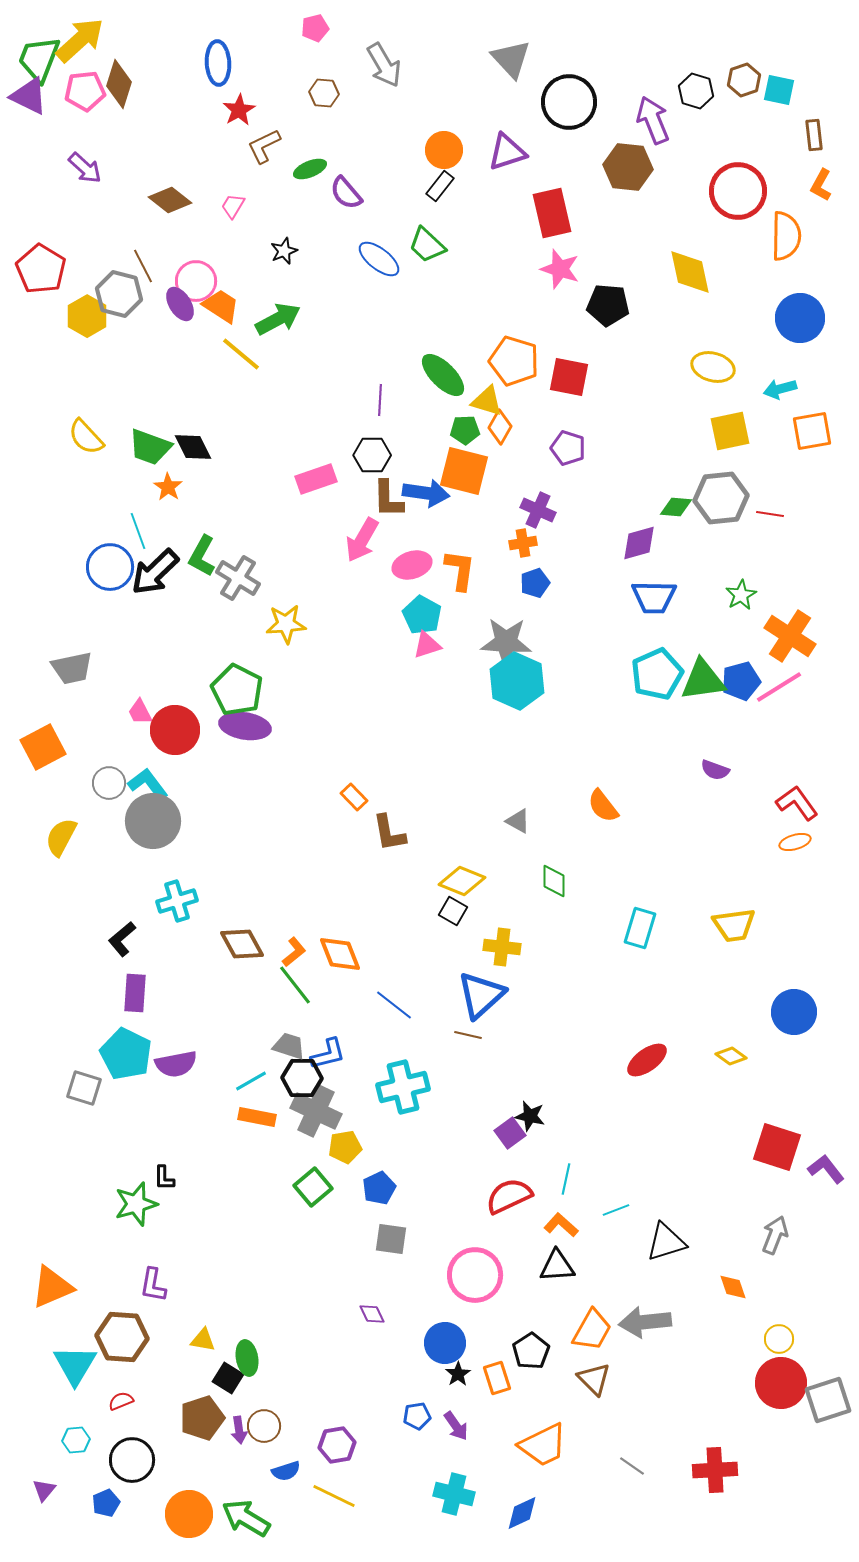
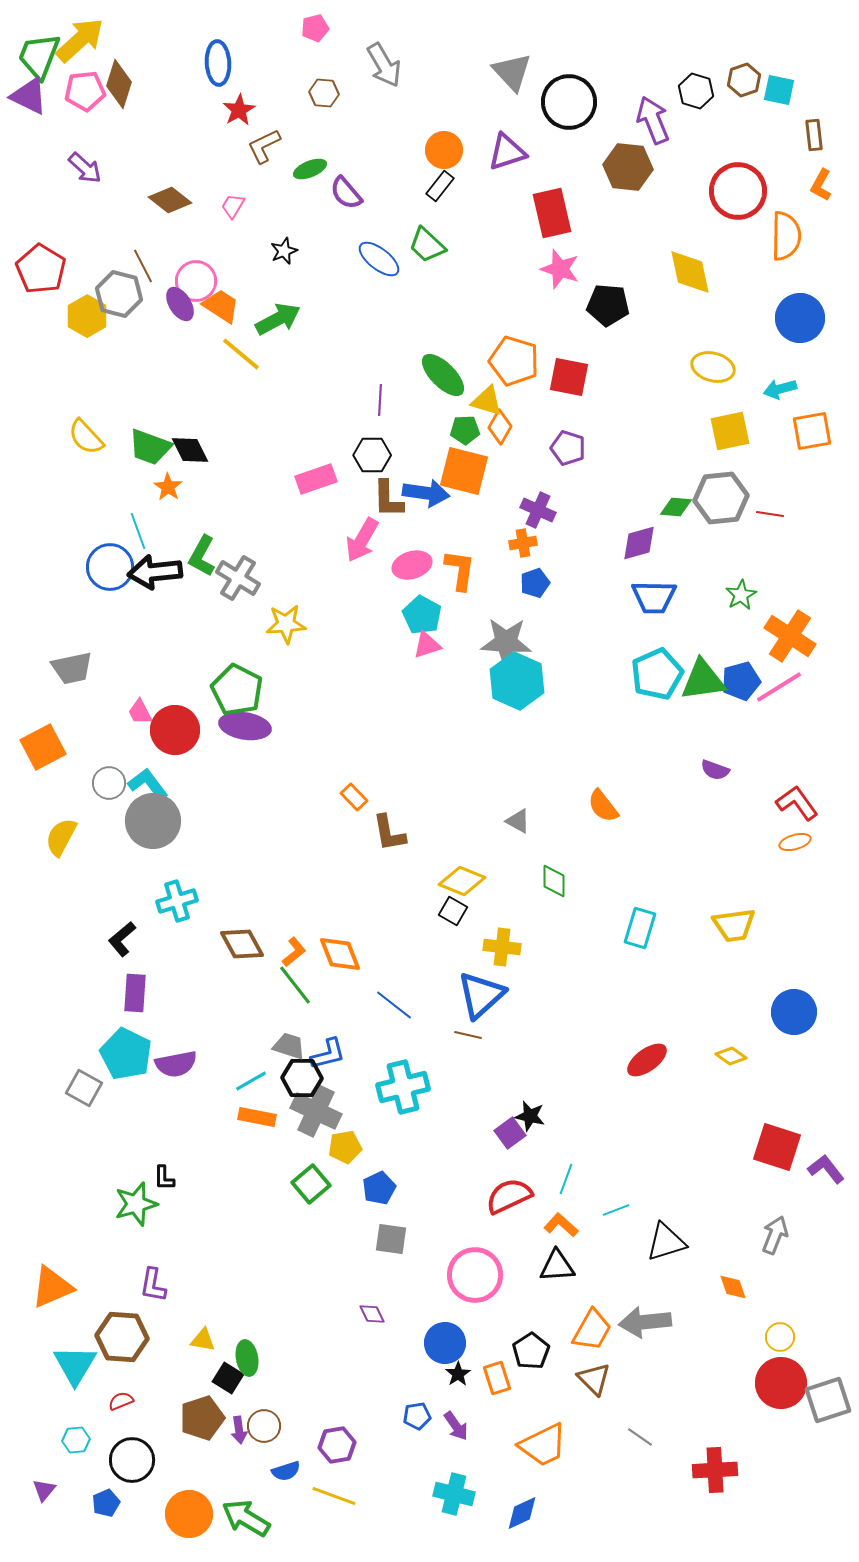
green trapezoid at (39, 59): moved 3 px up
gray triangle at (511, 59): moved 1 px right, 13 px down
black diamond at (193, 447): moved 3 px left, 3 px down
black arrow at (155, 572): rotated 38 degrees clockwise
gray square at (84, 1088): rotated 12 degrees clockwise
cyan line at (566, 1179): rotated 8 degrees clockwise
green square at (313, 1187): moved 2 px left, 3 px up
yellow circle at (779, 1339): moved 1 px right, 2 px up
gray line at (632, 1466): moved 8 px right, 29 px up
yellow line at (334, 1496): rotated 6 degrees counterclockwise
